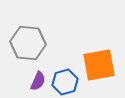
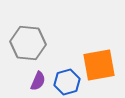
blue hexagon: moved 2 px right
